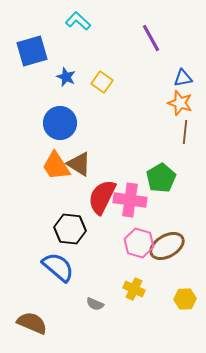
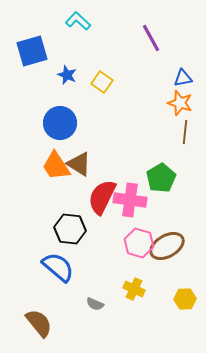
blue star: moved 1 px right, 2 px up
brown semicircle: moved 7 px right; rotated 28 degrees clockwise
